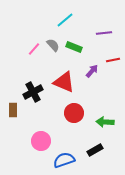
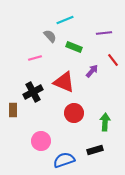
cyan line: rotated 18 degrees clockwise
gray semicircle: moved 3 px left, 9 px up
pink line: moved 1 px right, 9 px down; rotated 32 degrees clockwise
red line: rotated 64 degrees clockwise
green arrow: rotated 90 degrees clockwise
black rectangle: rotated 14 degrees clockwise
